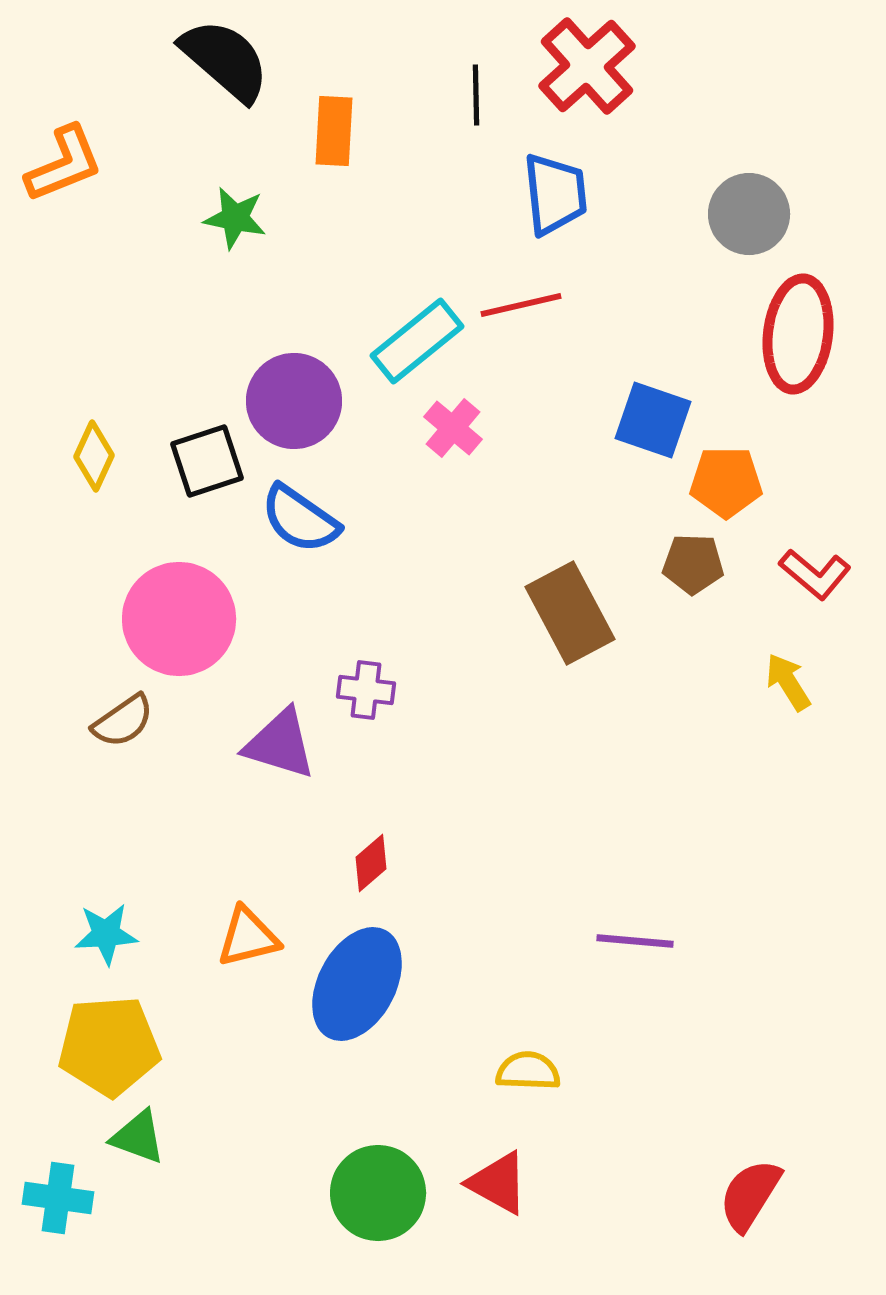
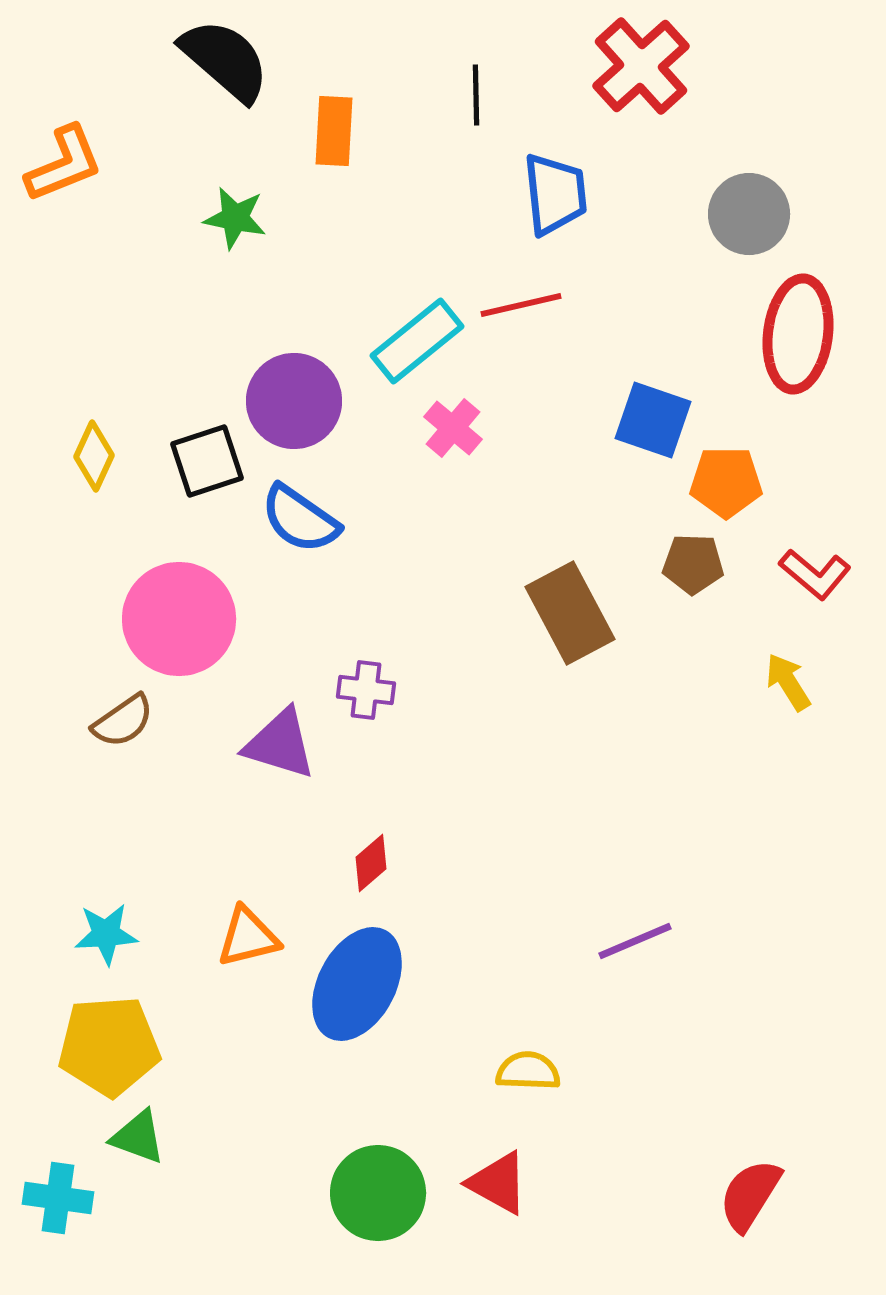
red cross: moved 54 px right
purple line: rotated 28 degrees counterclockwise
